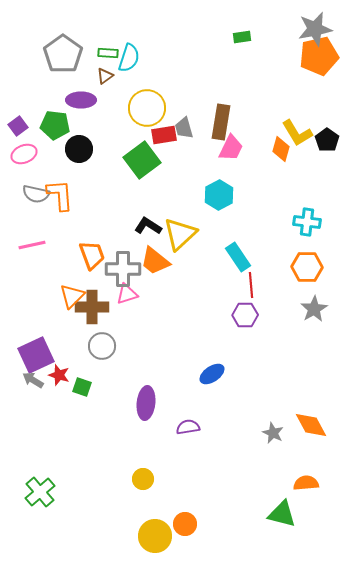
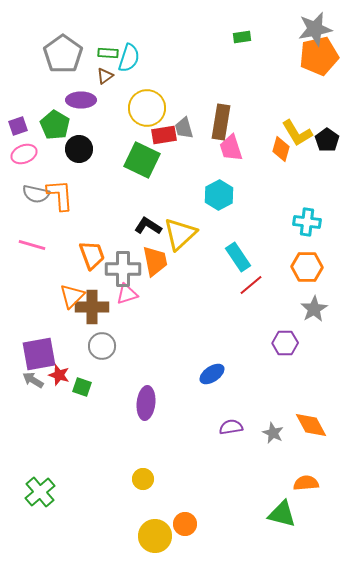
green pentagon at (55, 125): rotated 24 degrees clockwise
purple square at (18, 126): rotated 18 degrees clockwise
pink trapezoid at (231, 148): rotated 136 degrees clockwise
green square at (142, 160): rotated 27 degrees counterclockwise
pink line at (32, 245): rotated 28 degrees clockwise
orange trapezoid at (155, 261): rotated 140 degrees counterclockwise
red line at (251, 285): rotated 55 degrees clockwise
purple hexagon at (245, 315): moved 40 px right, 28 px down
purple square at (36, 355): moved 3 px right, 1 px up; rotated 15 degrees clockwise
purple semicircle at (188, 427): moved 43 px right
